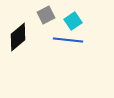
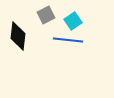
black diamond: moved 1 px up; rotated 44 degrees counterclockwise
